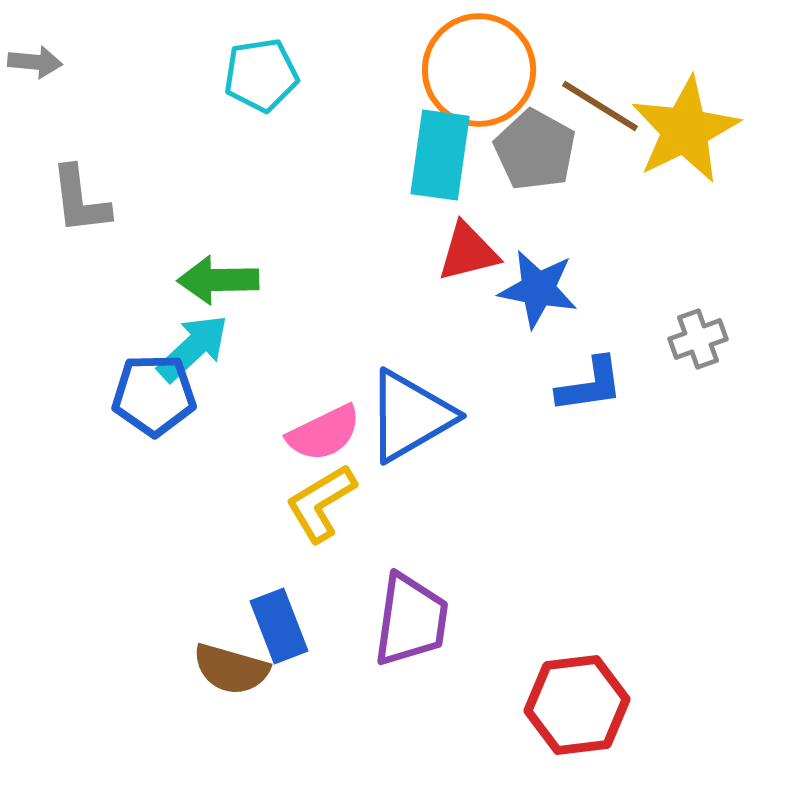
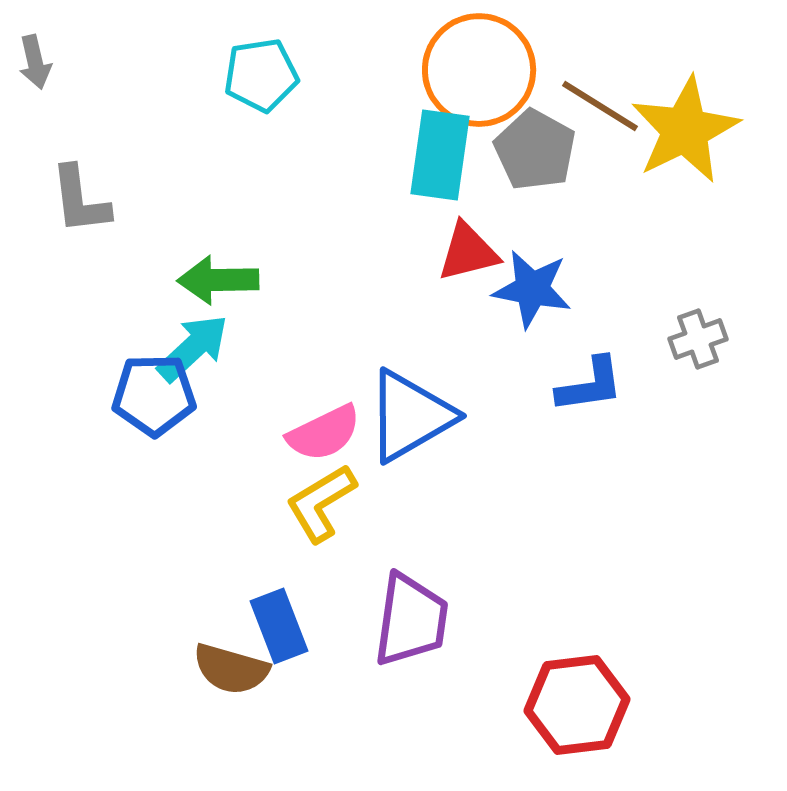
gray arrow: rotated 72 degrees clockwise
blue star: moved 6 px left
